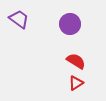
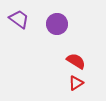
purple circle: moved 13 px left
